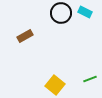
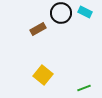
brown rectangle: moved 13 px right, 7 px up
green line: moved 6 px left, 9 px down
yellow square: moved 12 px left, 10 px up
